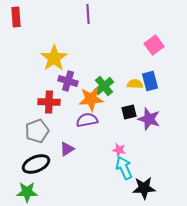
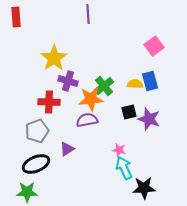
pink square: moved 1 px down
